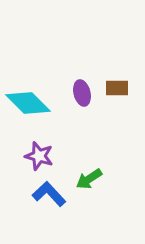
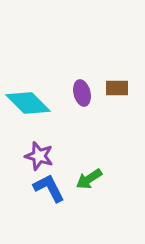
blue L-shape: moved 6 px up; rotated 16 degrees clockwise
